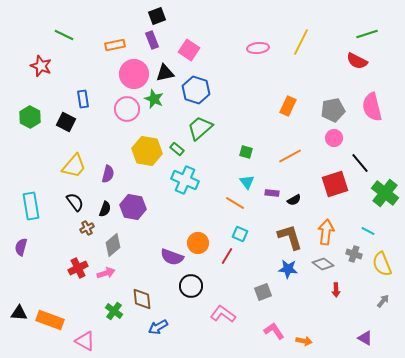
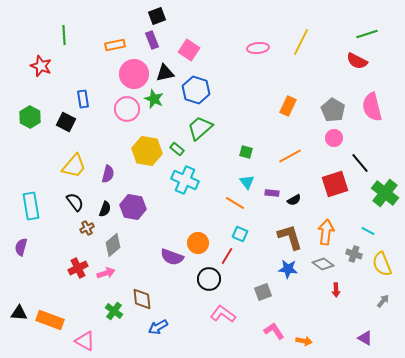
green line at (64, 35): rotated 60 degrees clockwise
gray pentagon at (333, 110): rotated 30 degrees counterclockwise
black circle at (191, 286): moved 18 px right, 7 px up
